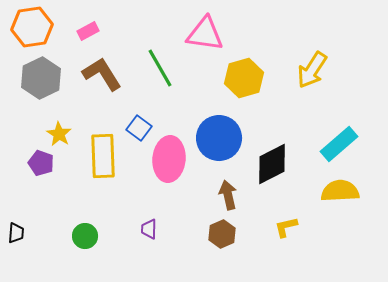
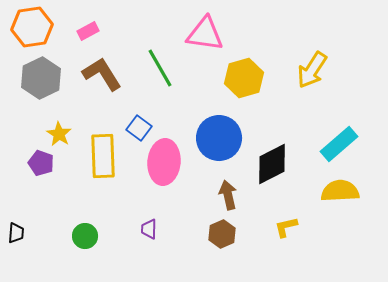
pink ellipse: moved 5 px left, 3 px down
